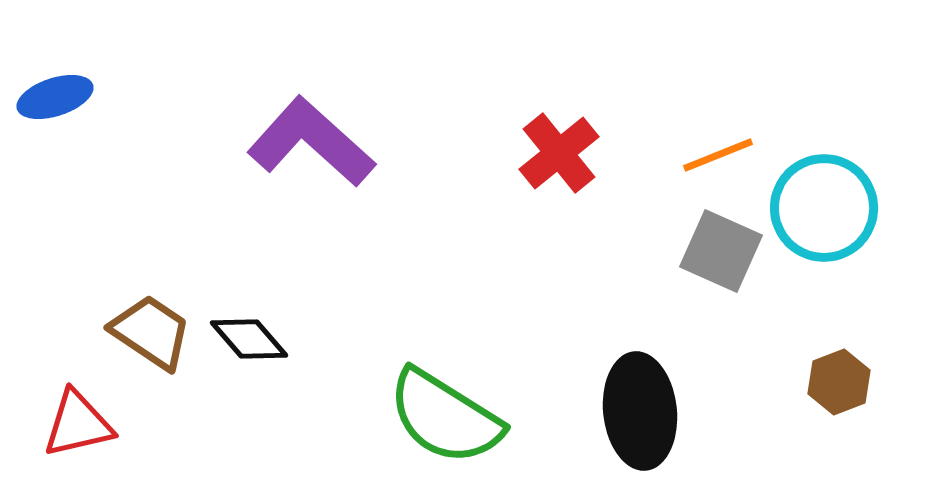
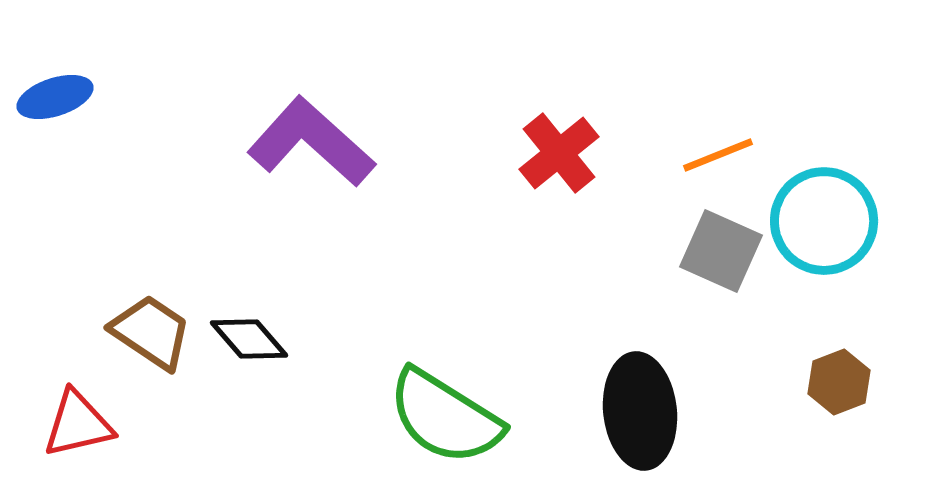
cyan circle: moved 13 px down
